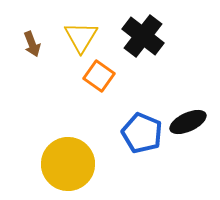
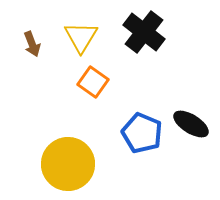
black cross: moved 1 px right, 4 px up
orange square: moved 6 px left, 6 px down
black ellipse: moved 3 px right, 2 px down; rotated 57 degrees clockwise
